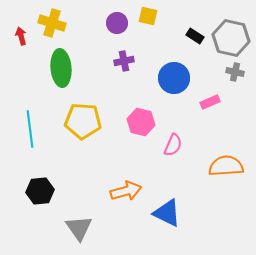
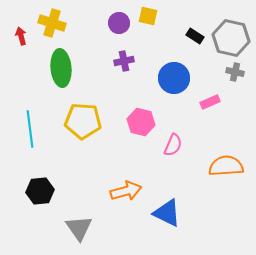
purple circle: moved 2 px right
